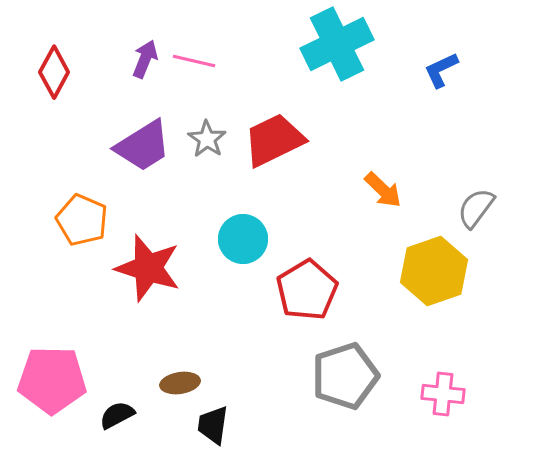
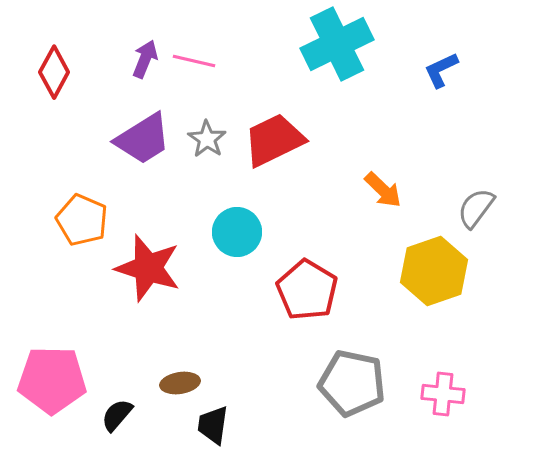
purple trapezoid: moved 7 px up
cyan circle: moved 6 px left, 7 px up
red pentagon: rotated 10 degrees counterclockwise
gray pentagon: moved 7 px right, 7 px down; rotated 30 degrees clockwise
black semicircle: rotated 21 degrees counterclockwise
